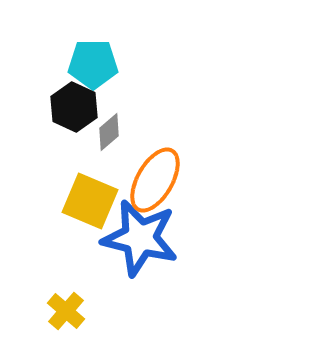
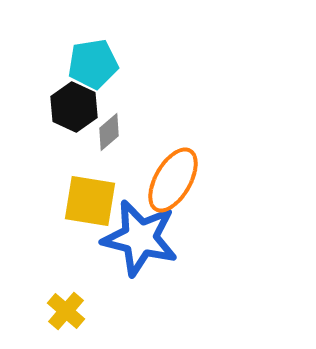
cyan pentagon: rotated 9 degrees counterclockwise
orange ellipse: moved 18 px right
yellow square: rotated 14 degrees counterclockwise
